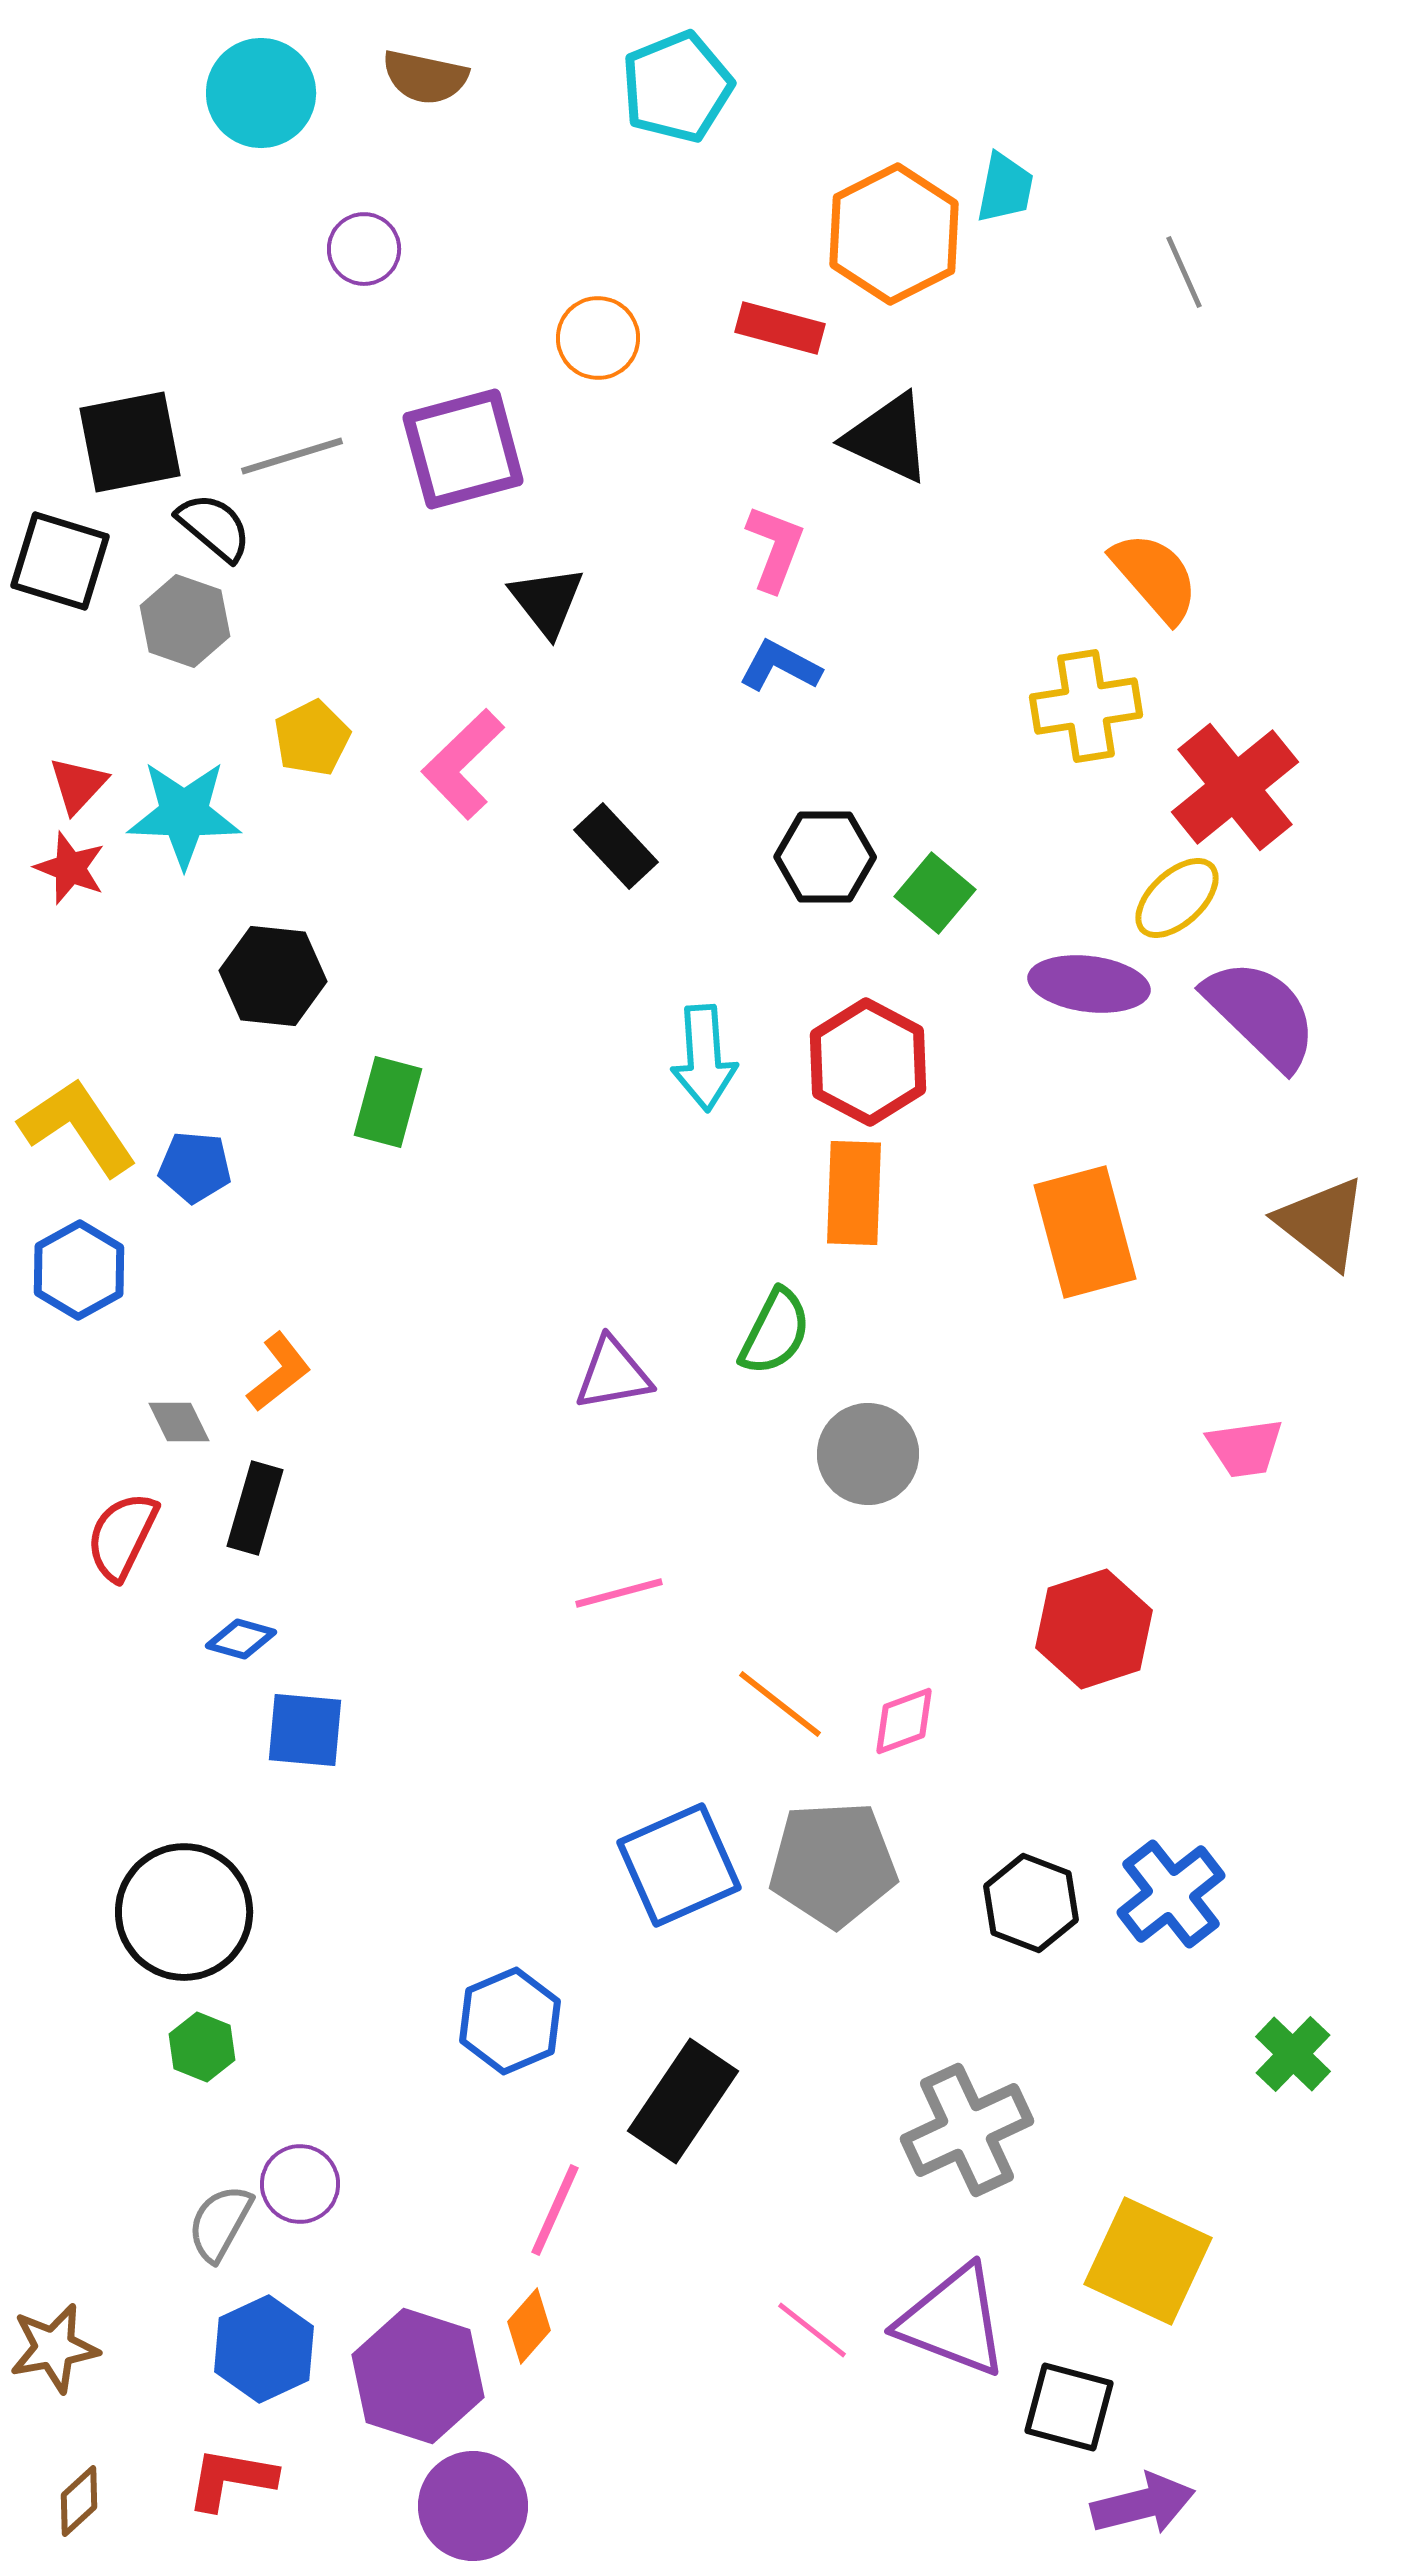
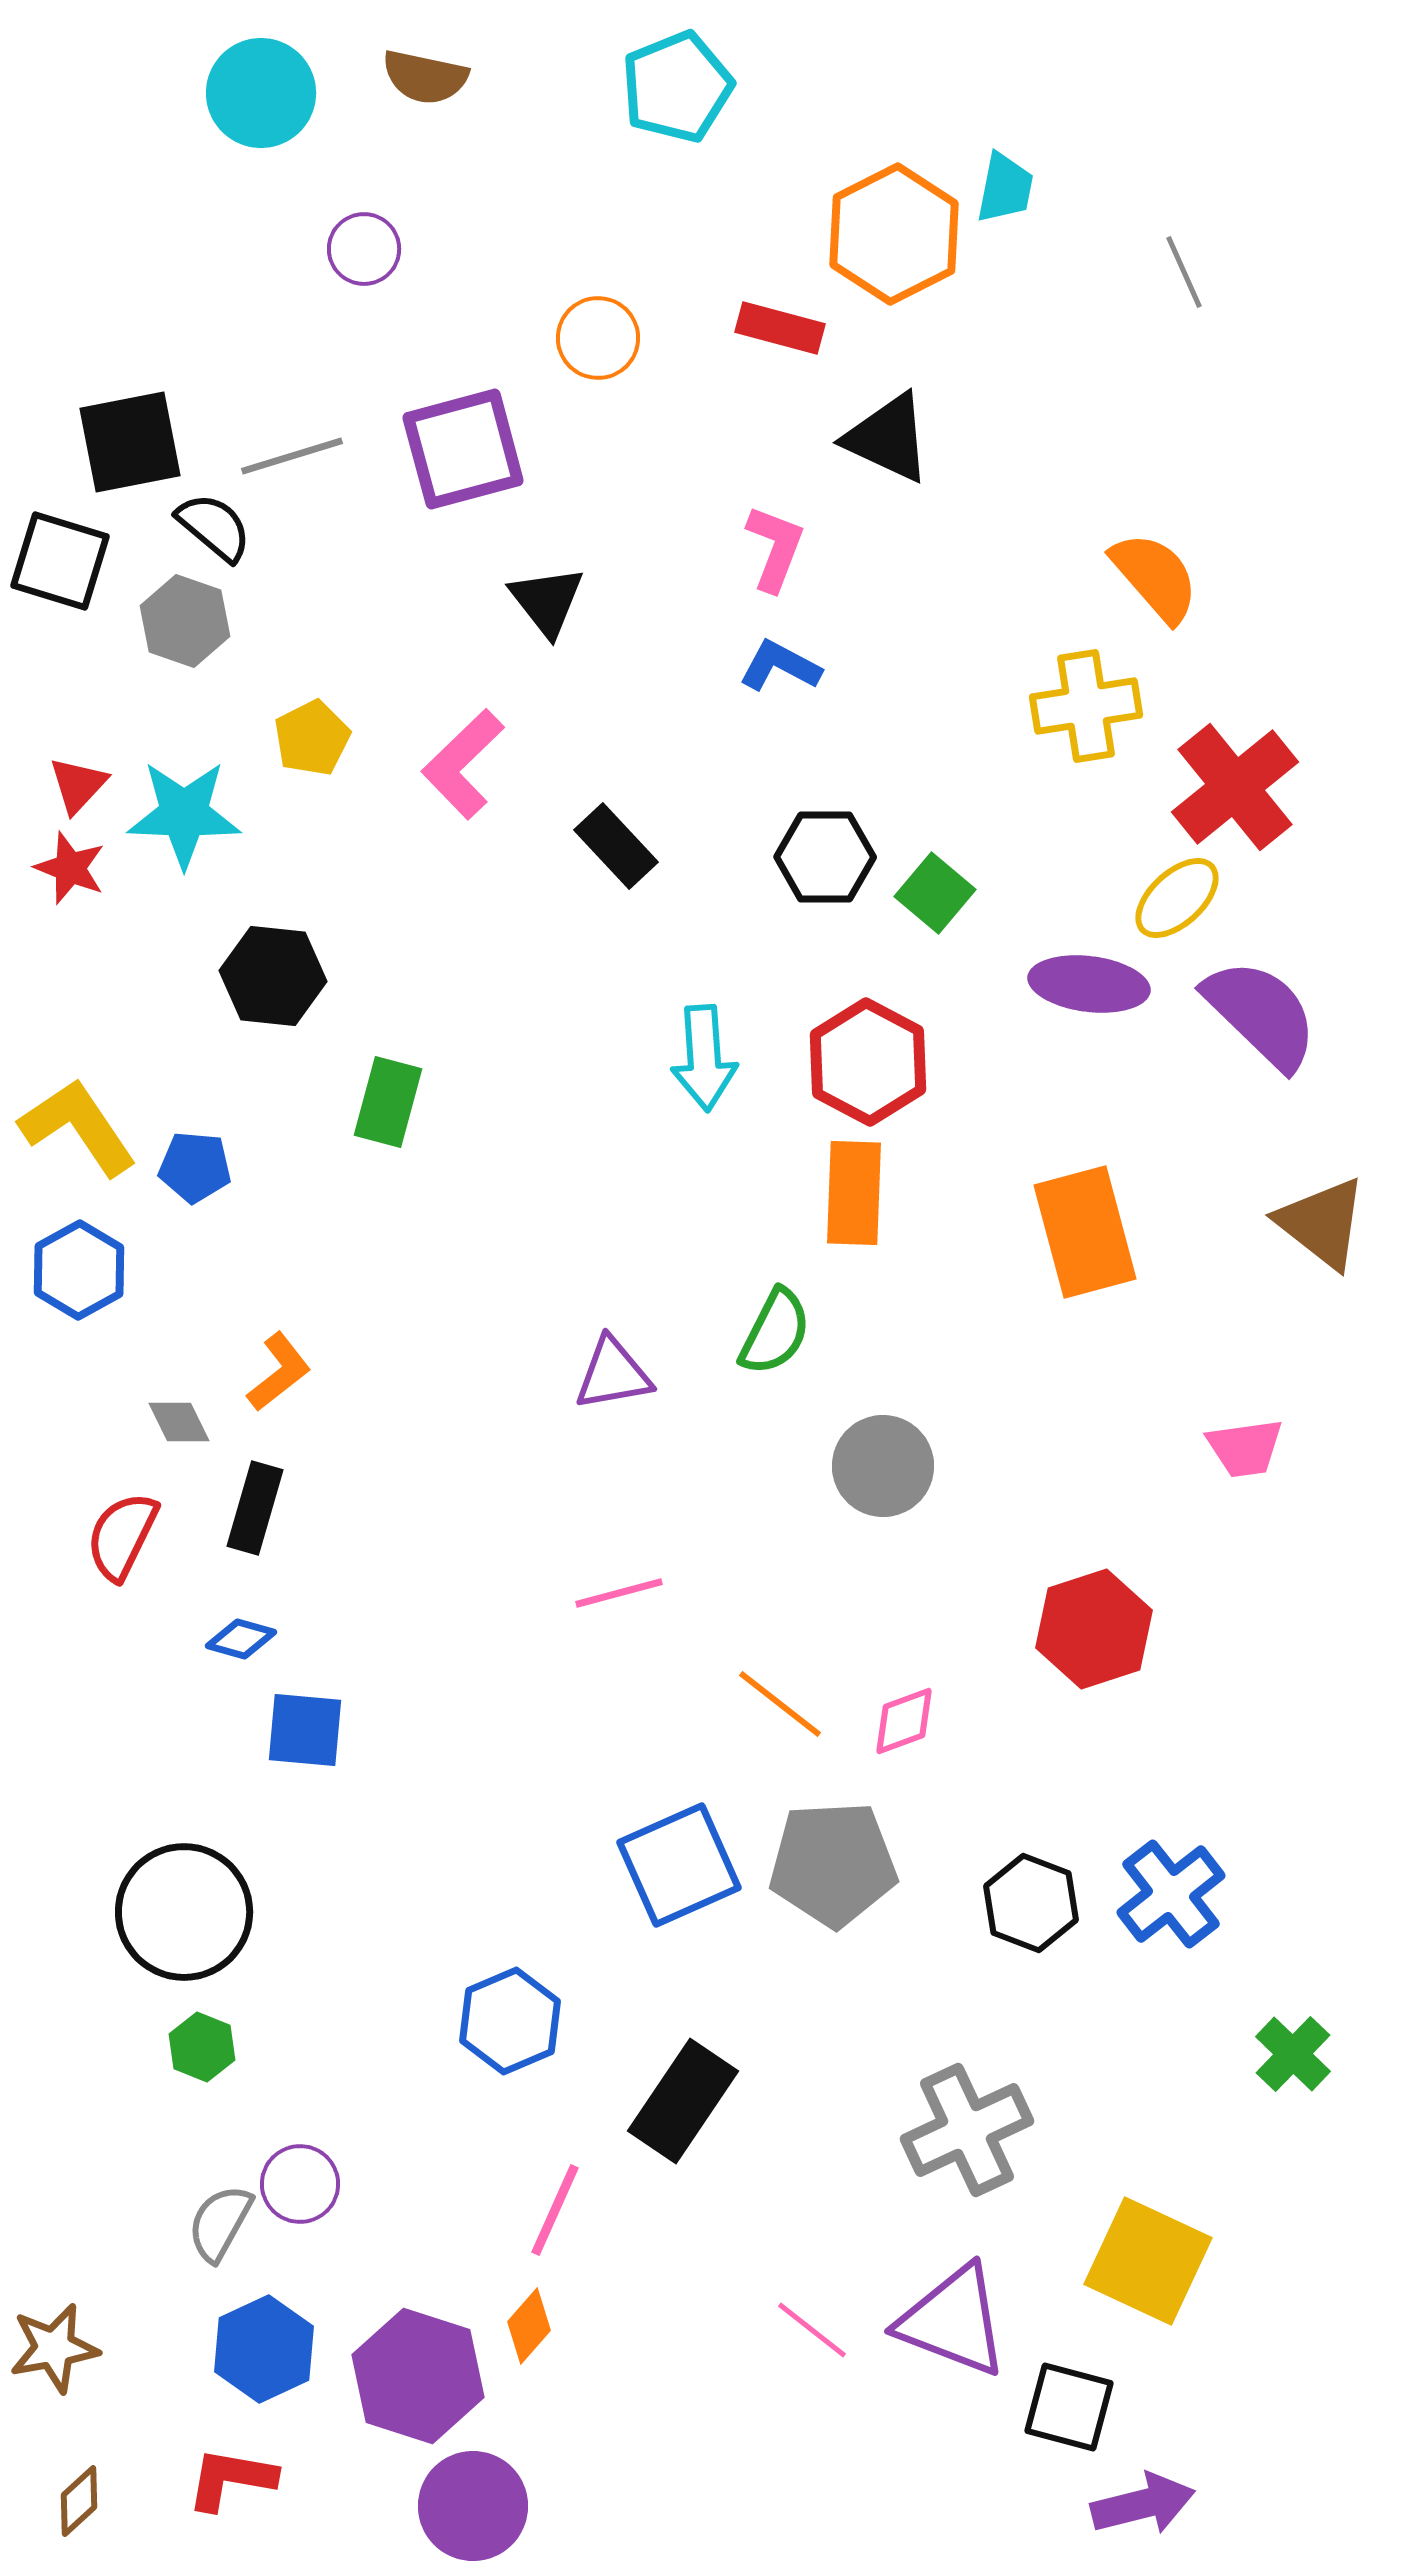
gray circle at (868, 1454): moved 15 px right, 12 px down
